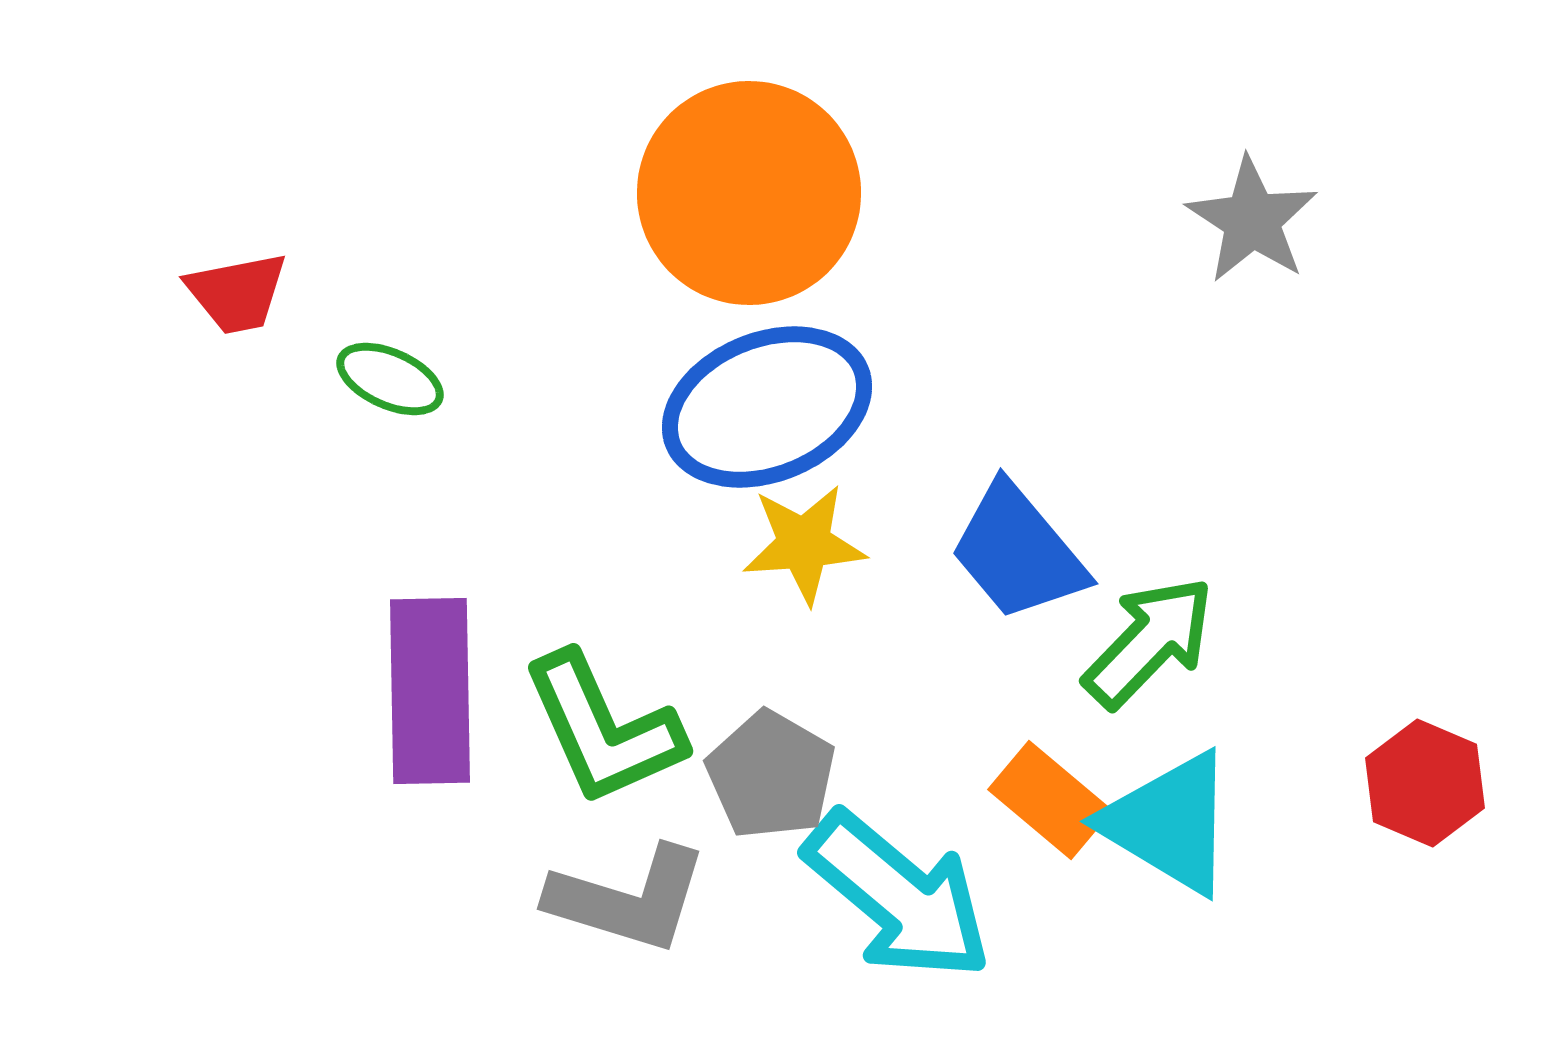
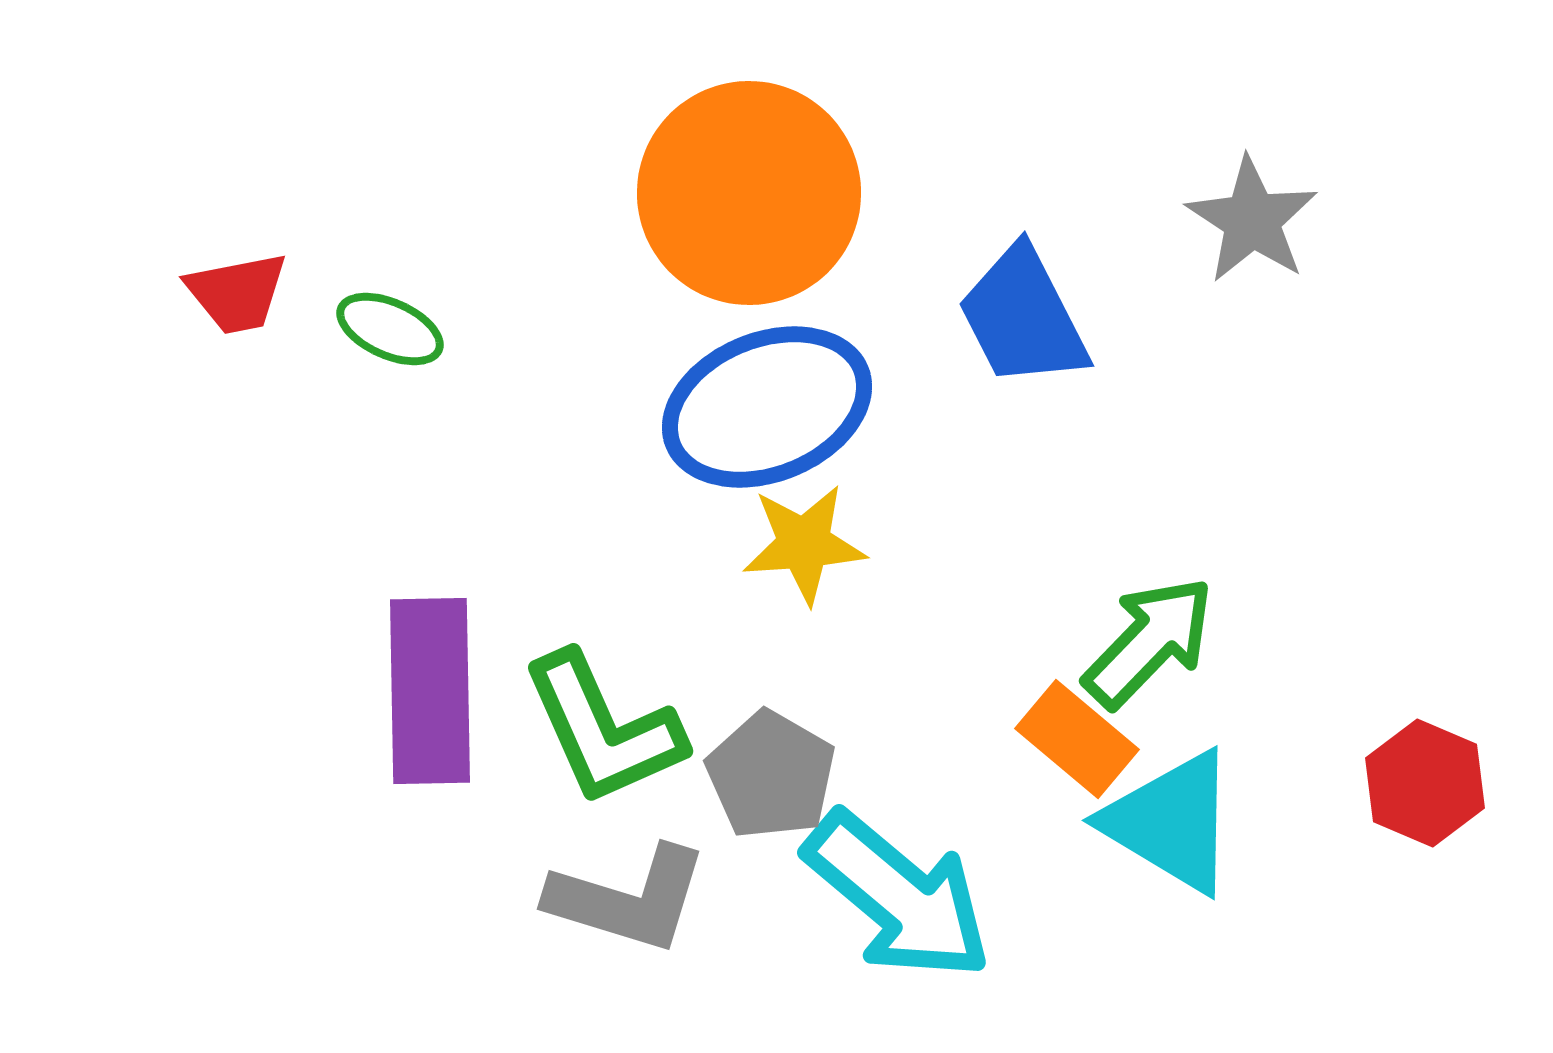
green ellipse: moved 50 px up
blue trapezoid: moved 5 px right, 235 px up; rotated 13 degrees clockwise
orange rectangle: moved 27 px right, 61 px up
cyan triangle: moved 2 px right, 1 px up
